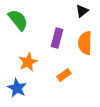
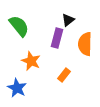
black triangle: moved 14 px left, 9 px down
green semicircle: moved 1 px right, 6 px down
orange semicircle: moved 1 px down
orange star: moved 3 px right, 1 px up; rotated 24 degrees counterclockwise
orange rectangle: rotated 16 degrees counterclockwise
